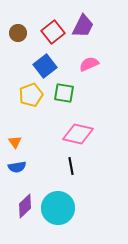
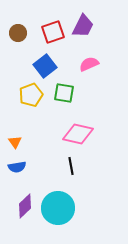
red square: rotated 20 degrees clockwise
